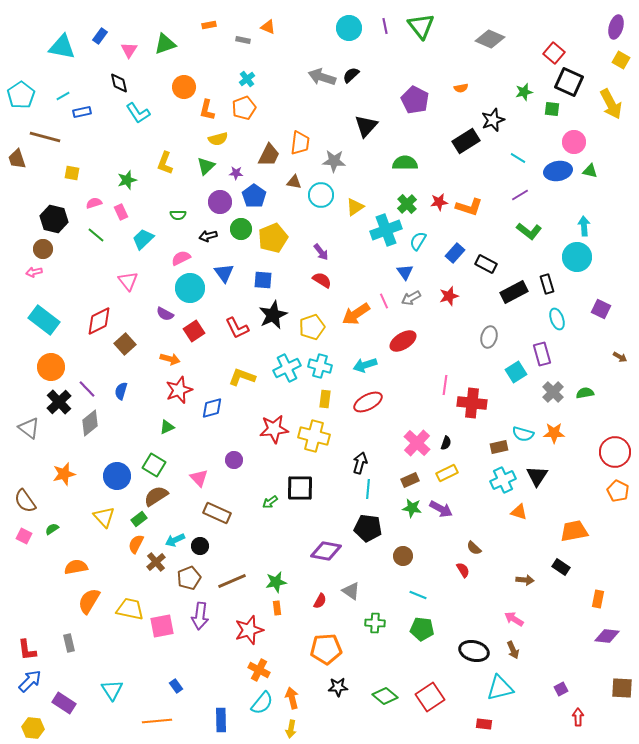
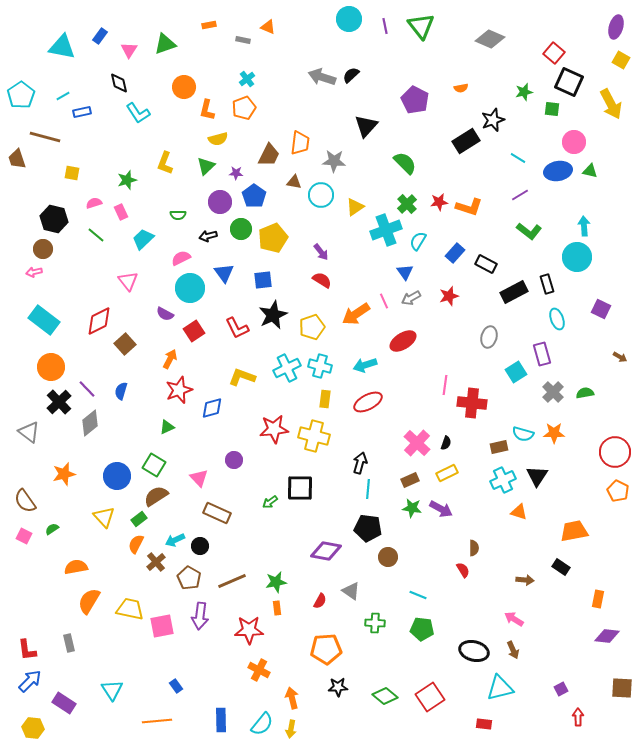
cyan circle at (349, 28): moved 9 px up
green semicircle at (405, 163): rotated 45 degrees clockwise
blue square at (263, 280): rotated 12 degrees counterclockwise
orange arrow at (170, 359): rotated 78 degrees counterclockwise
gray triangle at (29, 428): moved 4 px down
brown semicircle at (474, 548): rotated 133 degrees counterclockwise
brown circle at (403, 556): moved 15 px left, 1 px down
brown pentagon at (189, 578): rotated 20 degrees counterclockwise
red star at (249, 630): rotated 16 degrees clockwise
cyan semicircle at (262, 703): moved 21 px down
